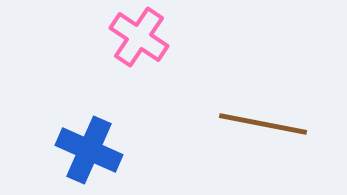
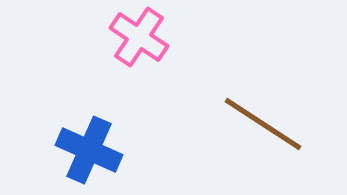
brown line: rotated 22 degrees clockwise
